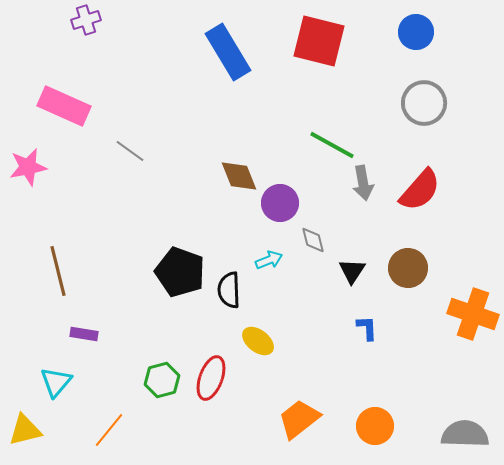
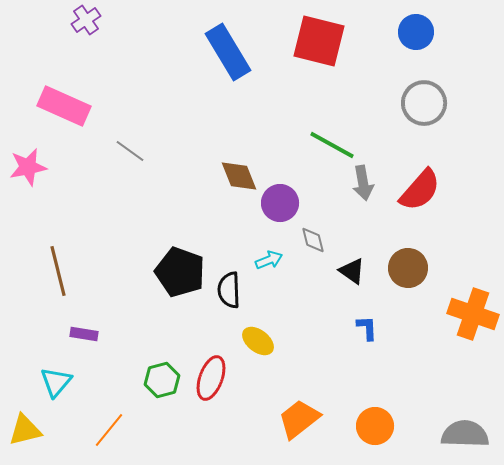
purple cross: rotated 16 degrees counterclockwise
black triangle: rotated 28 degrees counterclockwise
